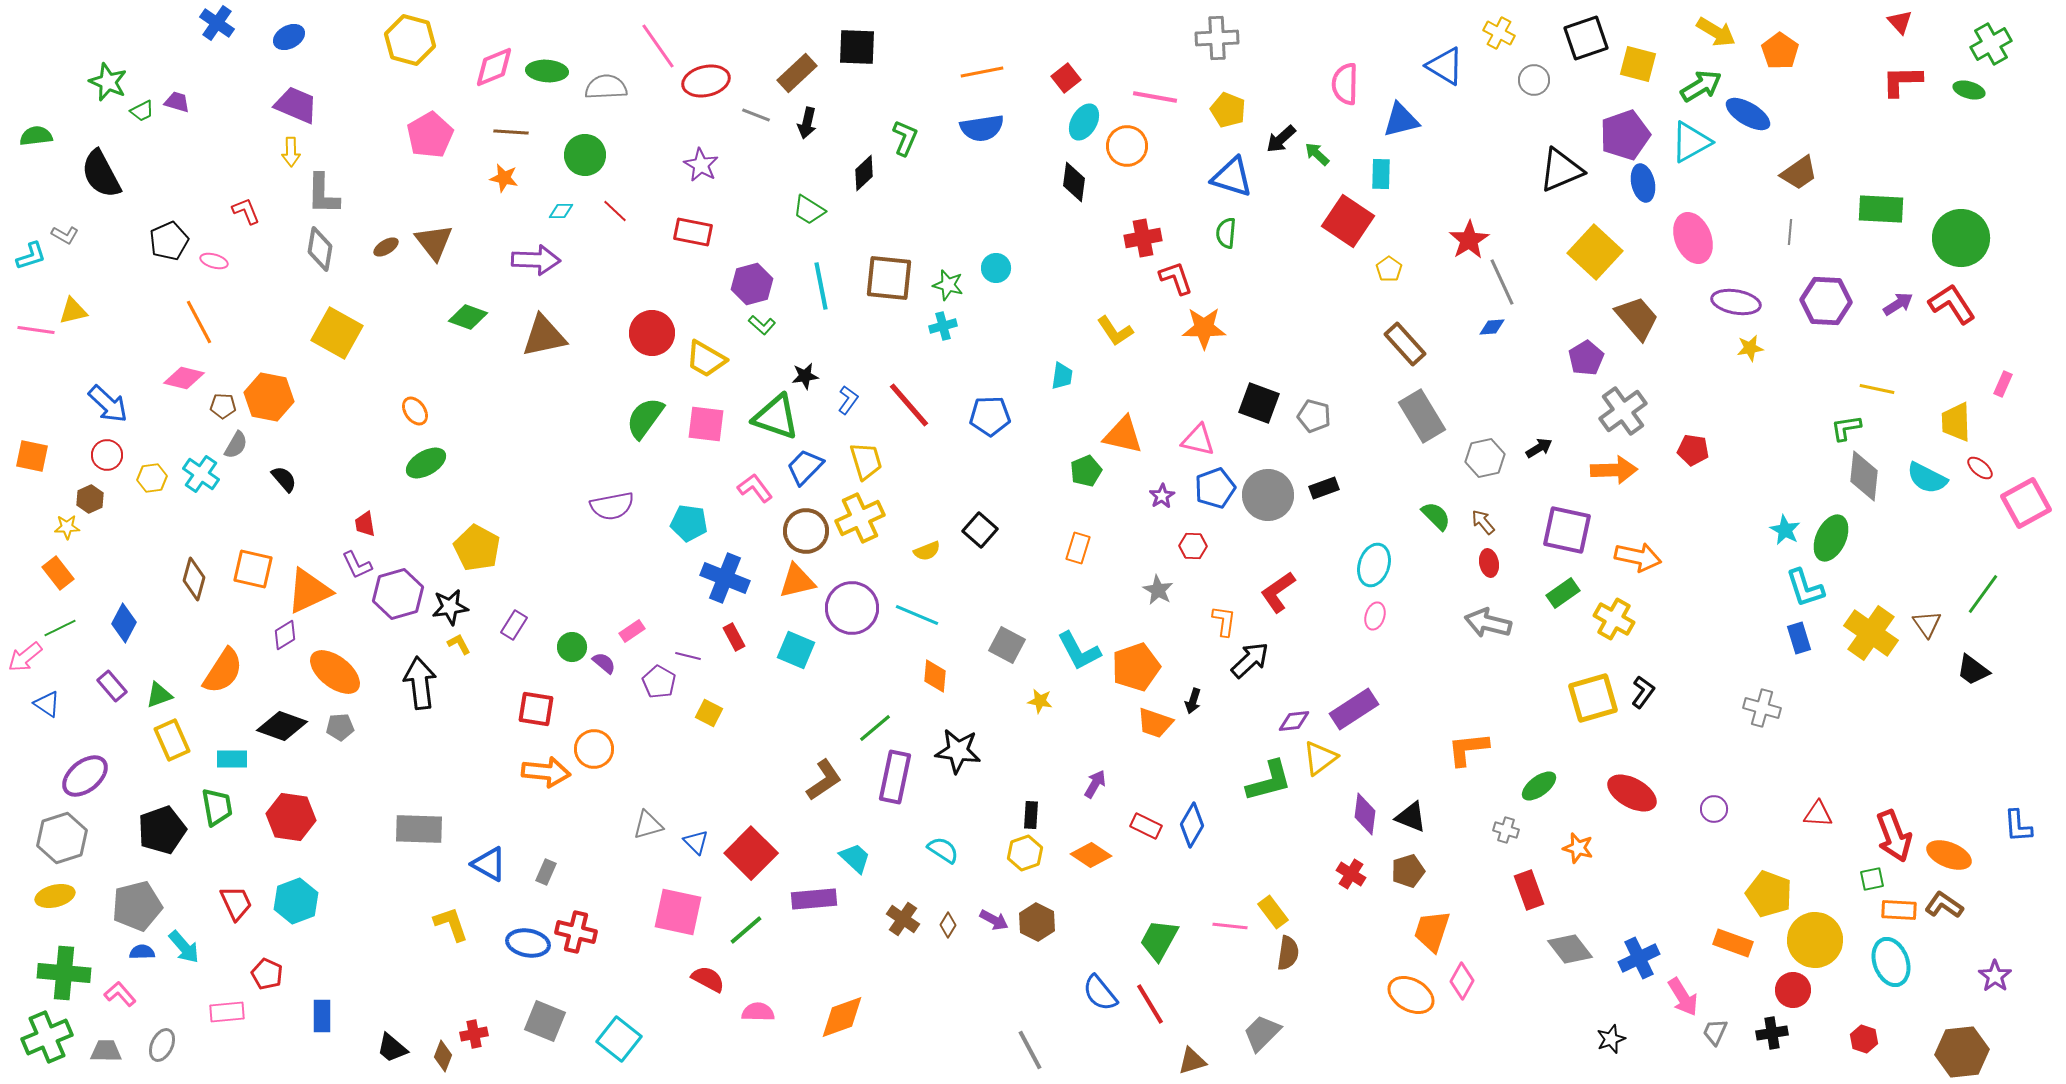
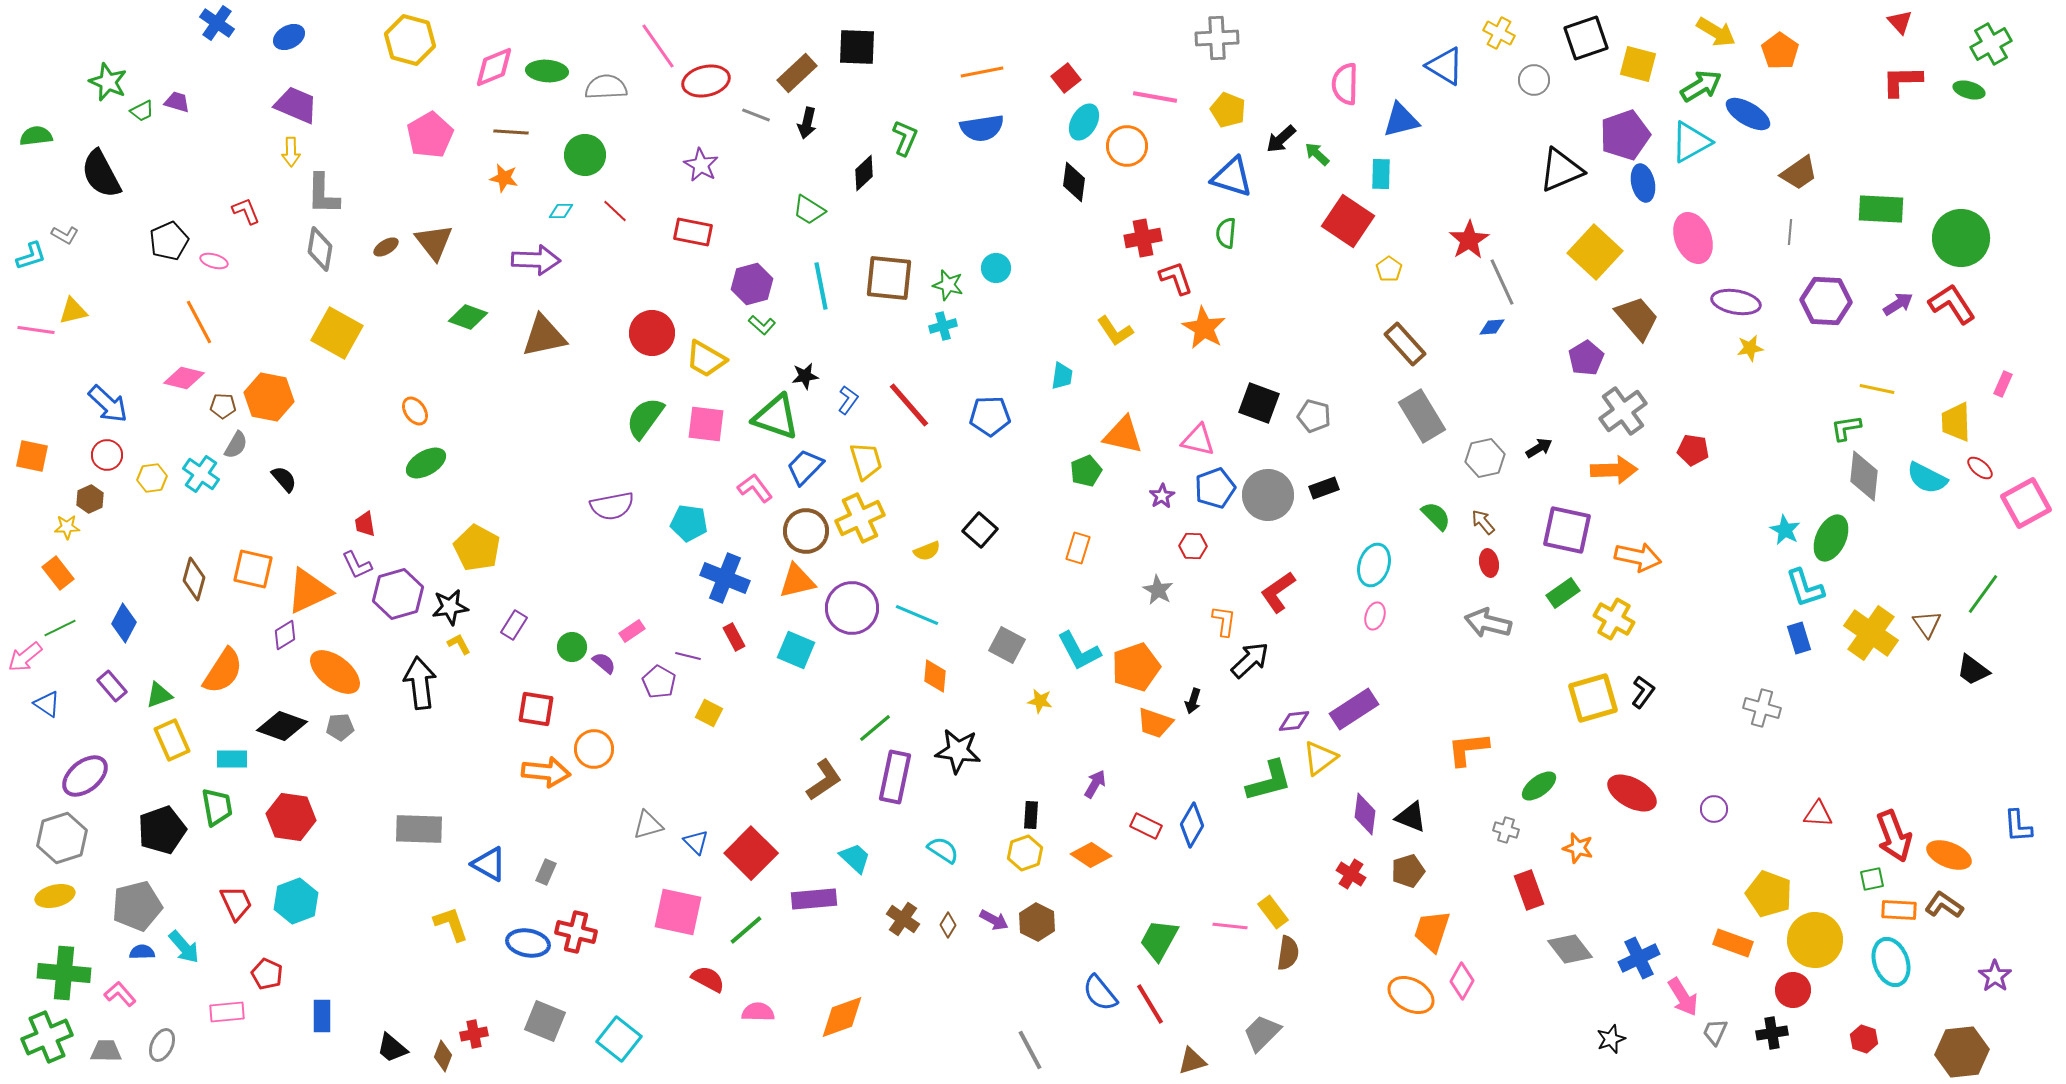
orange star at (1204, 328): rotated 30 degrees clockwise
